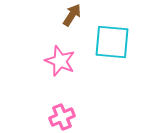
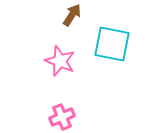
cyan square: moved 2 px down; rotated 6 degrees clockwise
